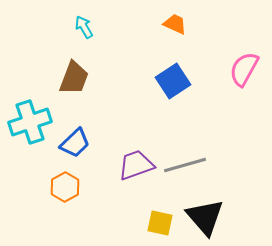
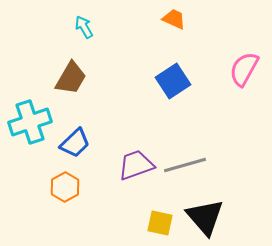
orange trapezoid: moved 1 px left, 5 px up
brown trapezoid: moved 3 px left; rotated 9 degrees clockwise
